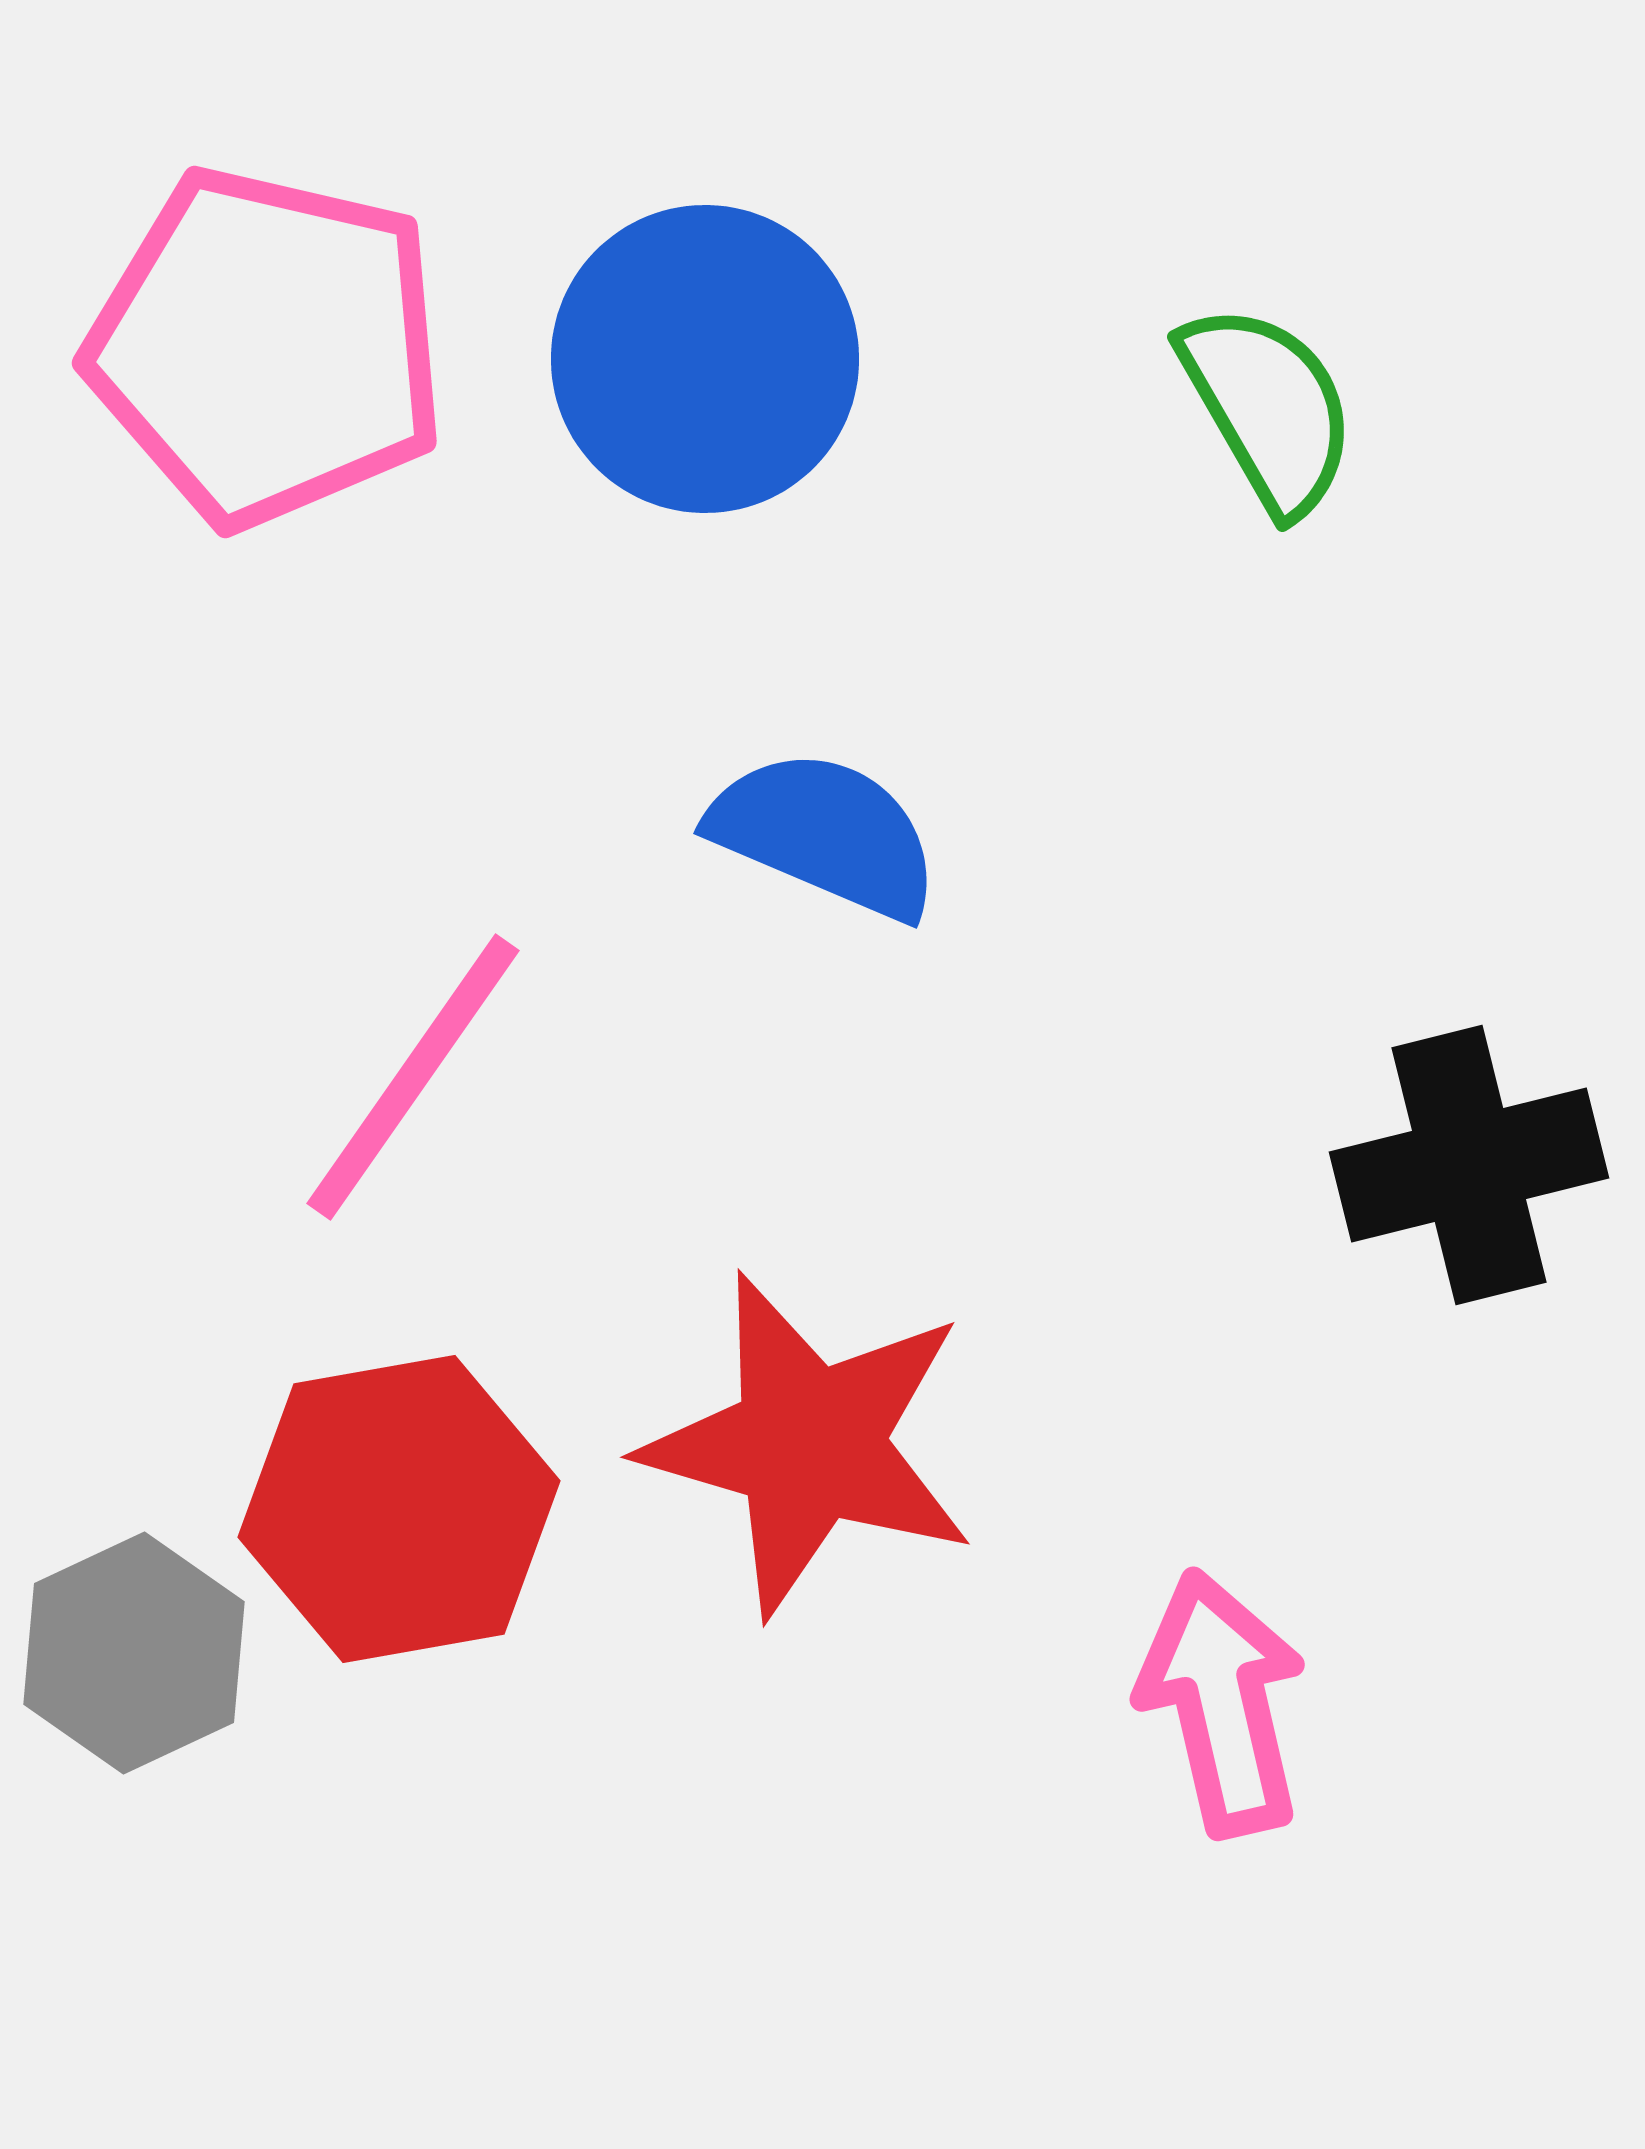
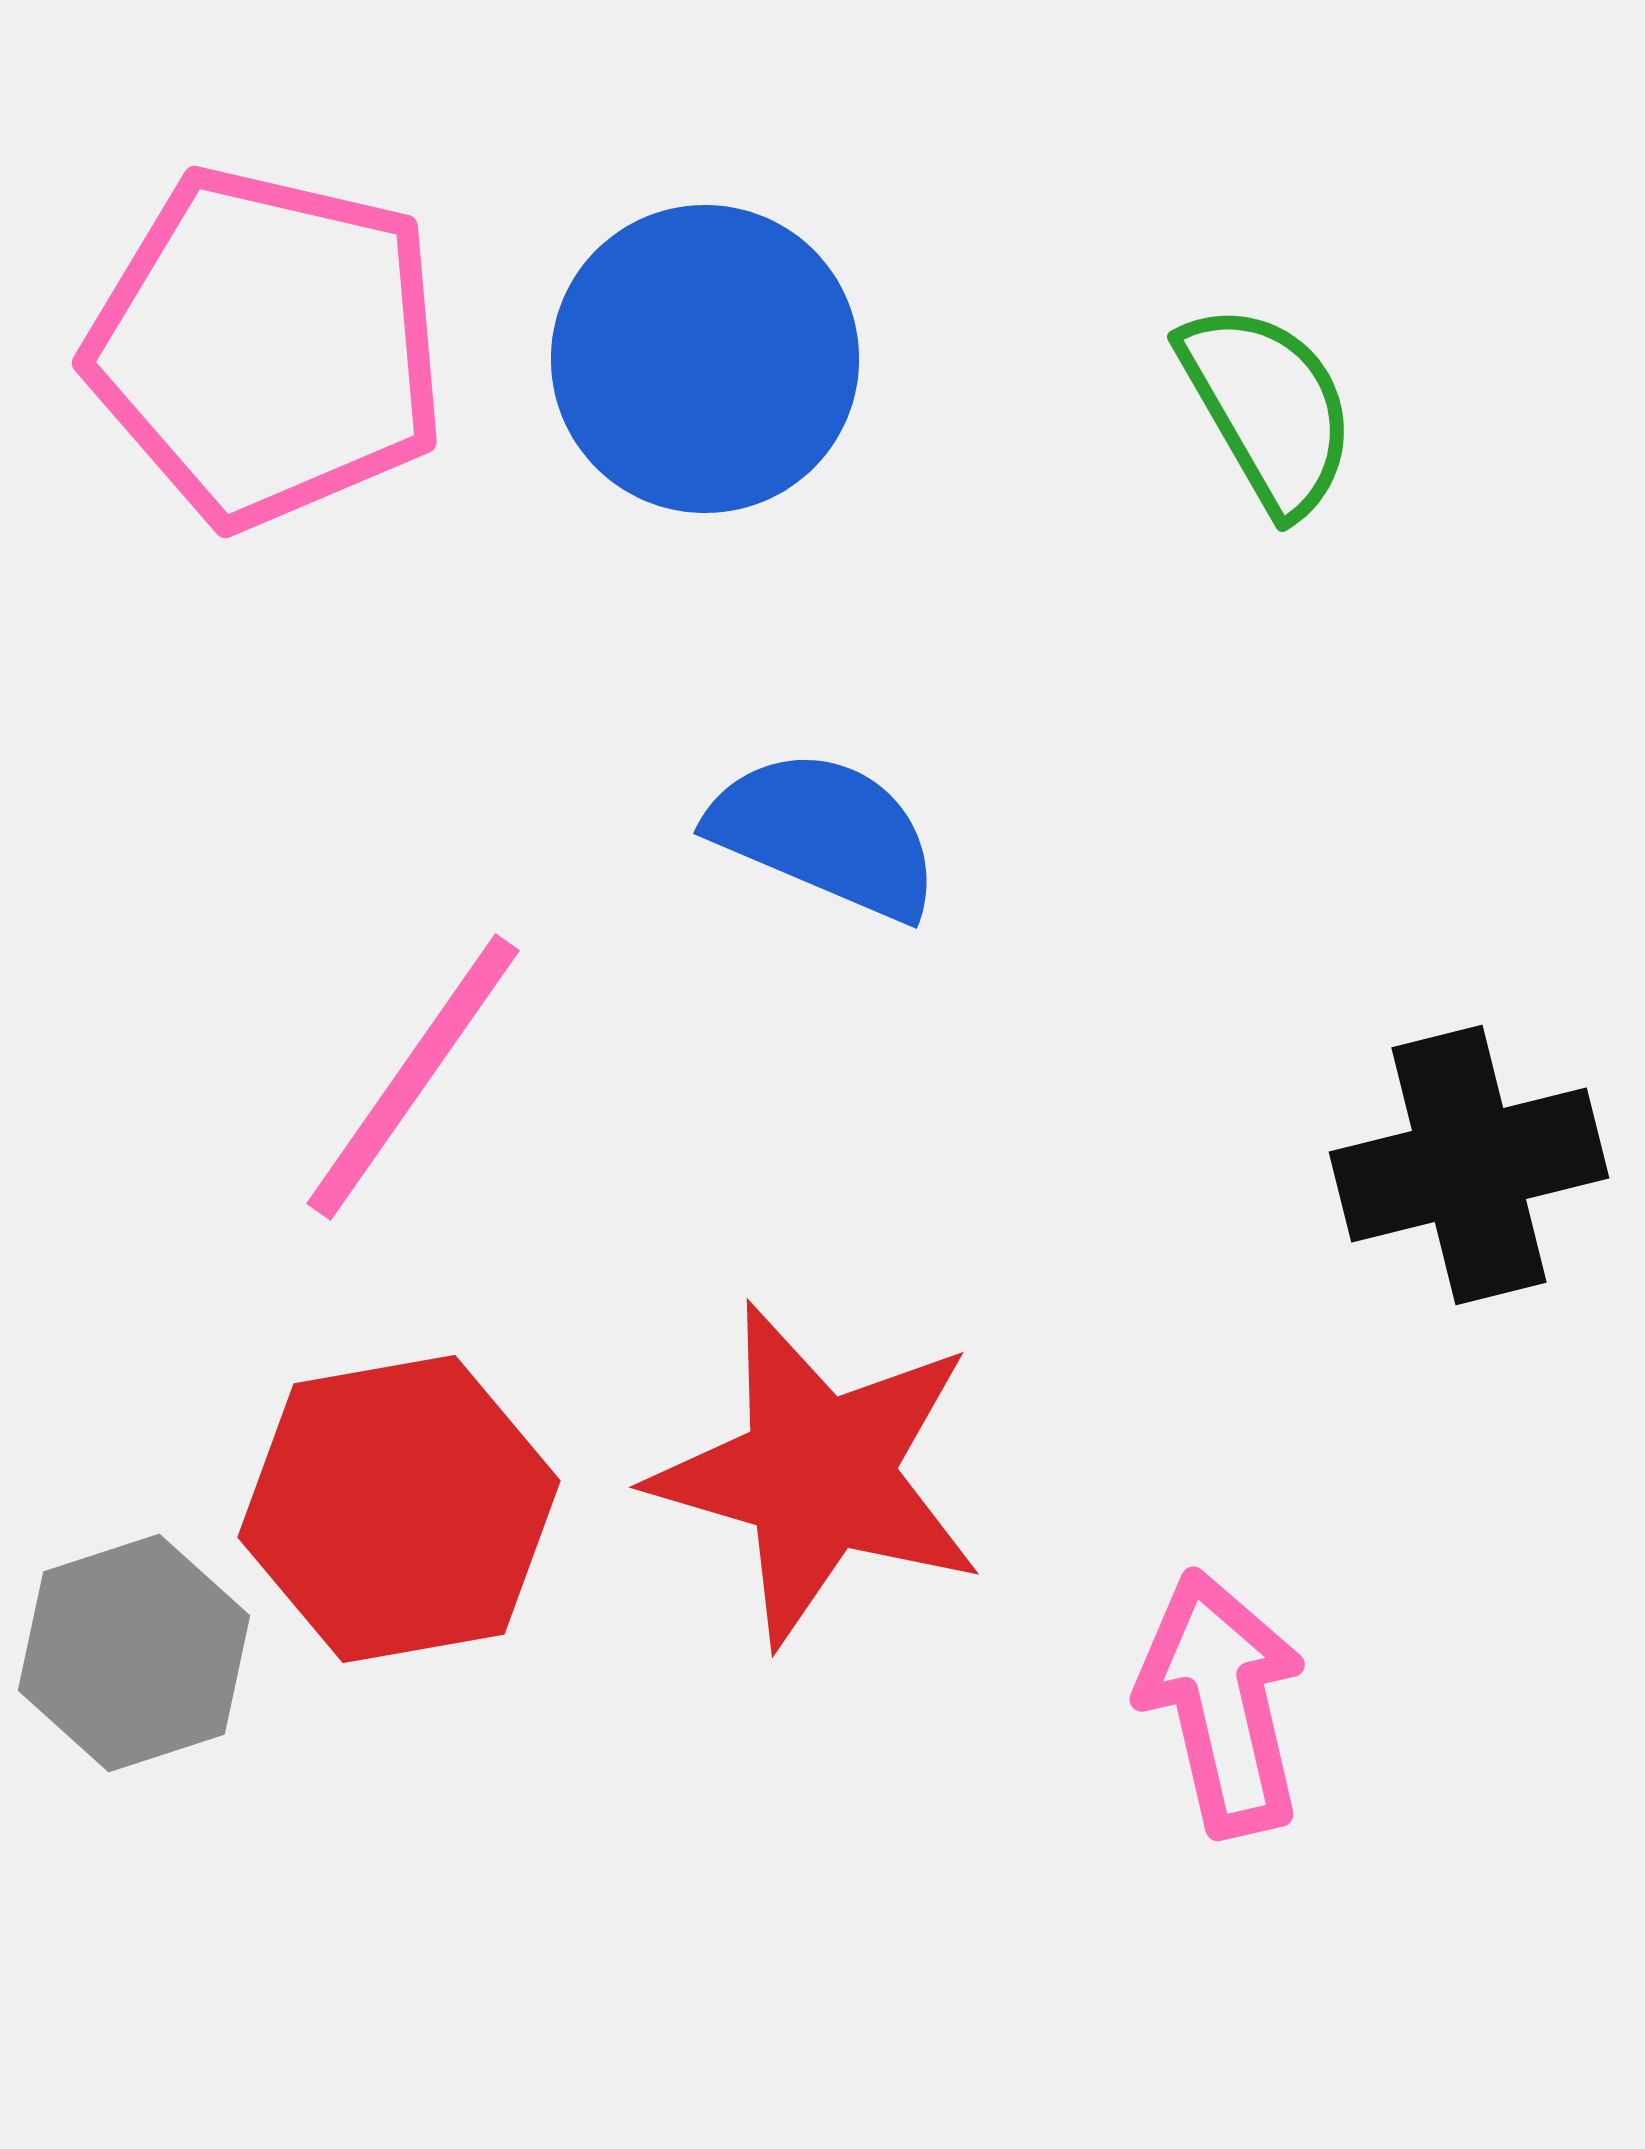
red star: moved 9 px right, 30 px down
gray hexagon: rotated 7 degrees clockwise
